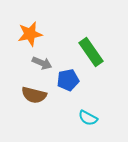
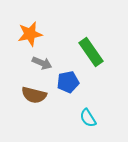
blue pentagon: moved 2 px down
cyan semicircle: rotated 30 degrees clockwise
